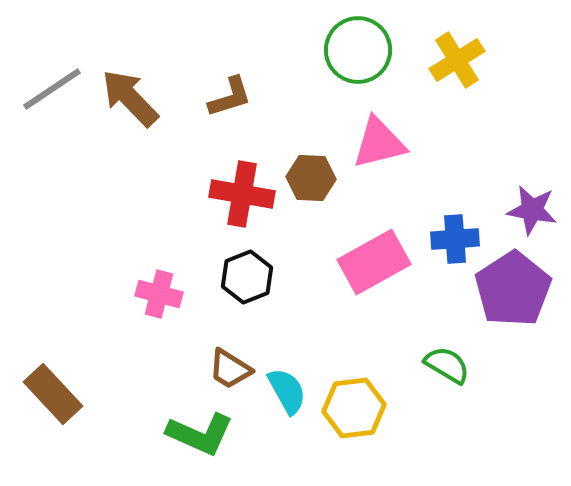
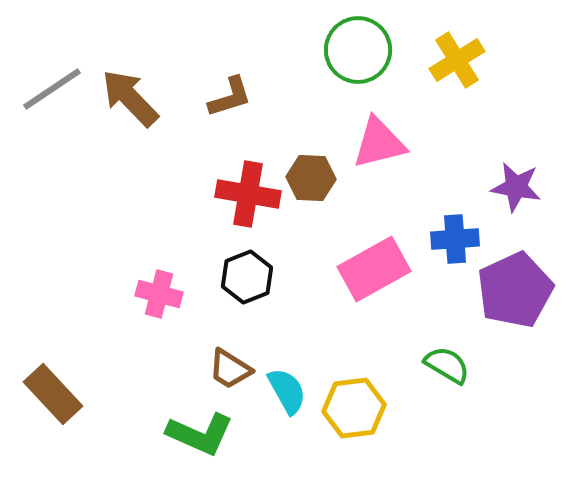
red cross: moved 6 px right
purple star: moved 16 px left, 23 px up
pink rectangle: moved 7 px down
purple pentagon: moved 2 px right, 1 px down; rotated 8 degrees clockwise
